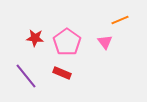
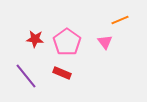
red star: moved 1 px down
